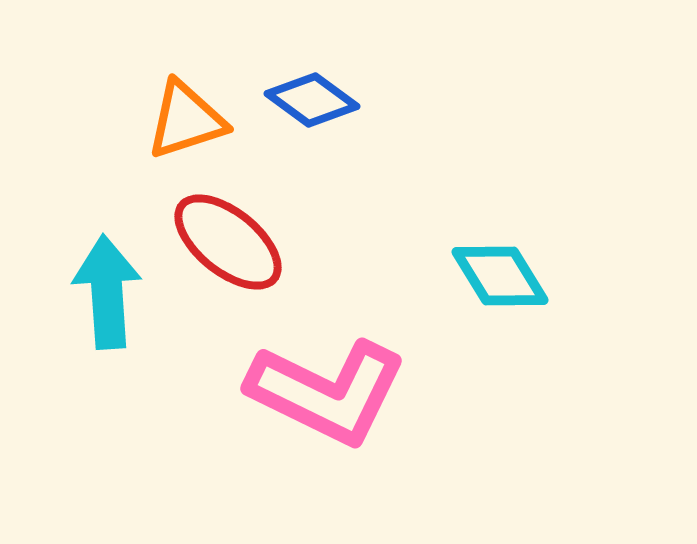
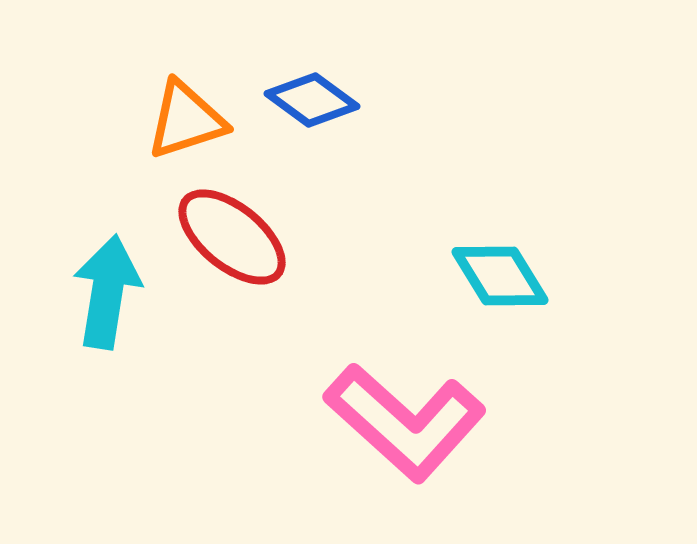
red ellipse: moved 4 px right, 5 px up
cyan arrow: rotated 13 degrees clockwise
pink L-shape: moved 78 px right, 30 px down; rotated 16 degrees clockwise
